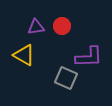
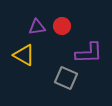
purple triangle: moved 1 px right
purple L-shape: moved 4 px up
